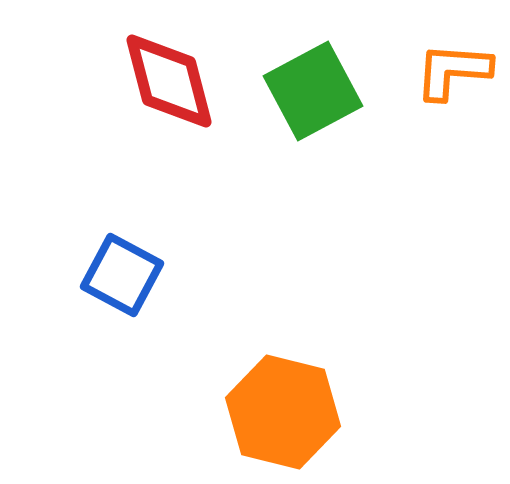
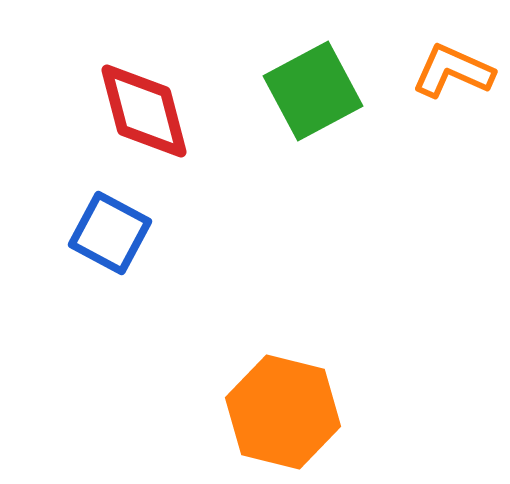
orange L-shape: rotated 20 degrees clockwise
red diamond: moved 25 px left, 30 px down
blue square: moved 12 px left, 42 px up
